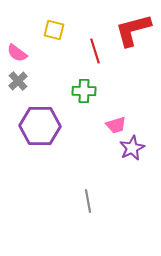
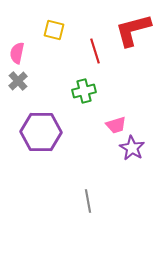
pink semicircle: rotated 65 degrees clockwise
green cross: rotated 15 degrees counterclockwise
purple hexagon: moved 1 px right, 6 px down
purple star: rotated 15 degrees counterclockwise
